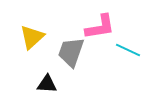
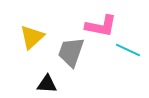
pink L-shape: moved 1 px right, 1 px up; rotated 20 degrees clockwise
